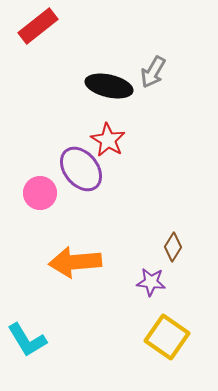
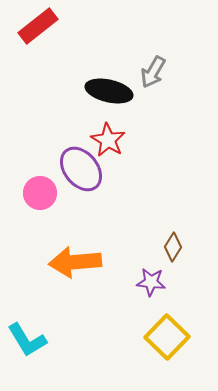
black ellipse: moved 5 px down
yellow square: rotated 9 degrees clockwise
